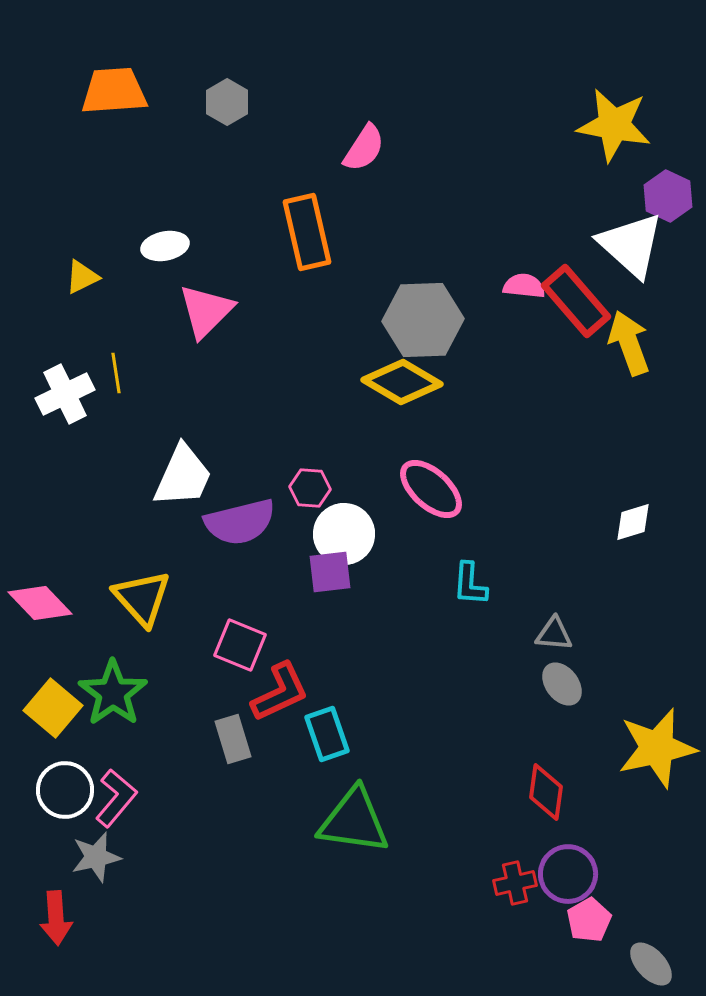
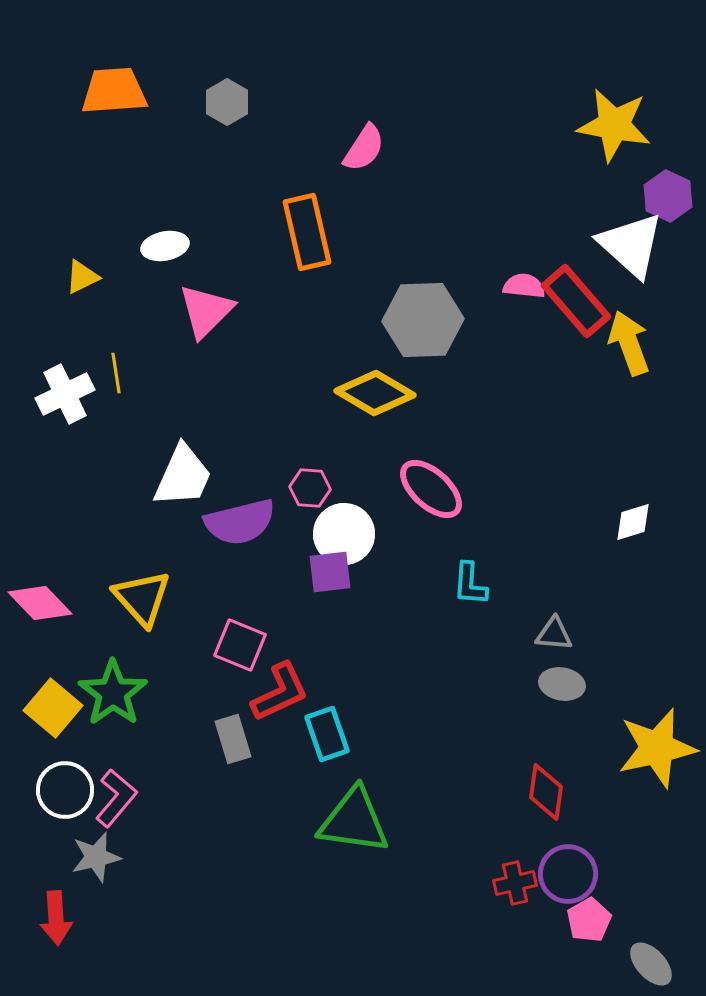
yellow diamond at (402, 382): moved 27 px left, 11 px down
gray ellipse at (562, 684): rotated 42 degrees counterclockwise
